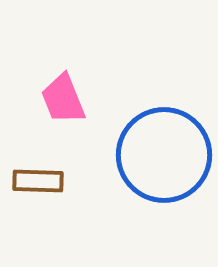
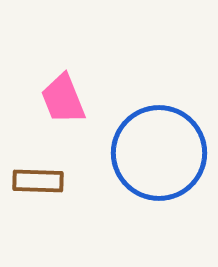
blue circle: moved 5 px left, 2 px up
